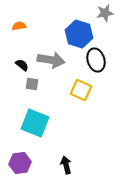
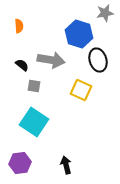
orange semicircle: rotated 96 degrees clockwise
black ellipse: moved 2 px right
gray square: moved 2 px right, 2 px down
cyan square: moved 1 px left, 1 px up; rotated 12 degrees clockwise
